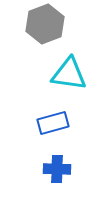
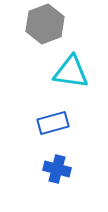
cyan triangle: moved 2 px right, 2 px up
blue cross: rotated 12 degrees clockwise
